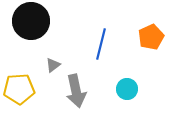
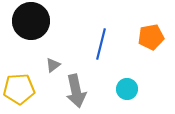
orange pentagon: rotated 15 degrees clockwise
